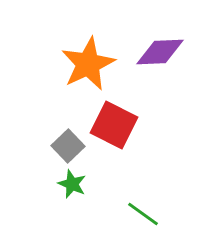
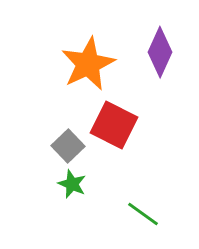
purple diamond: rotated 63 degrees counterclockwise
